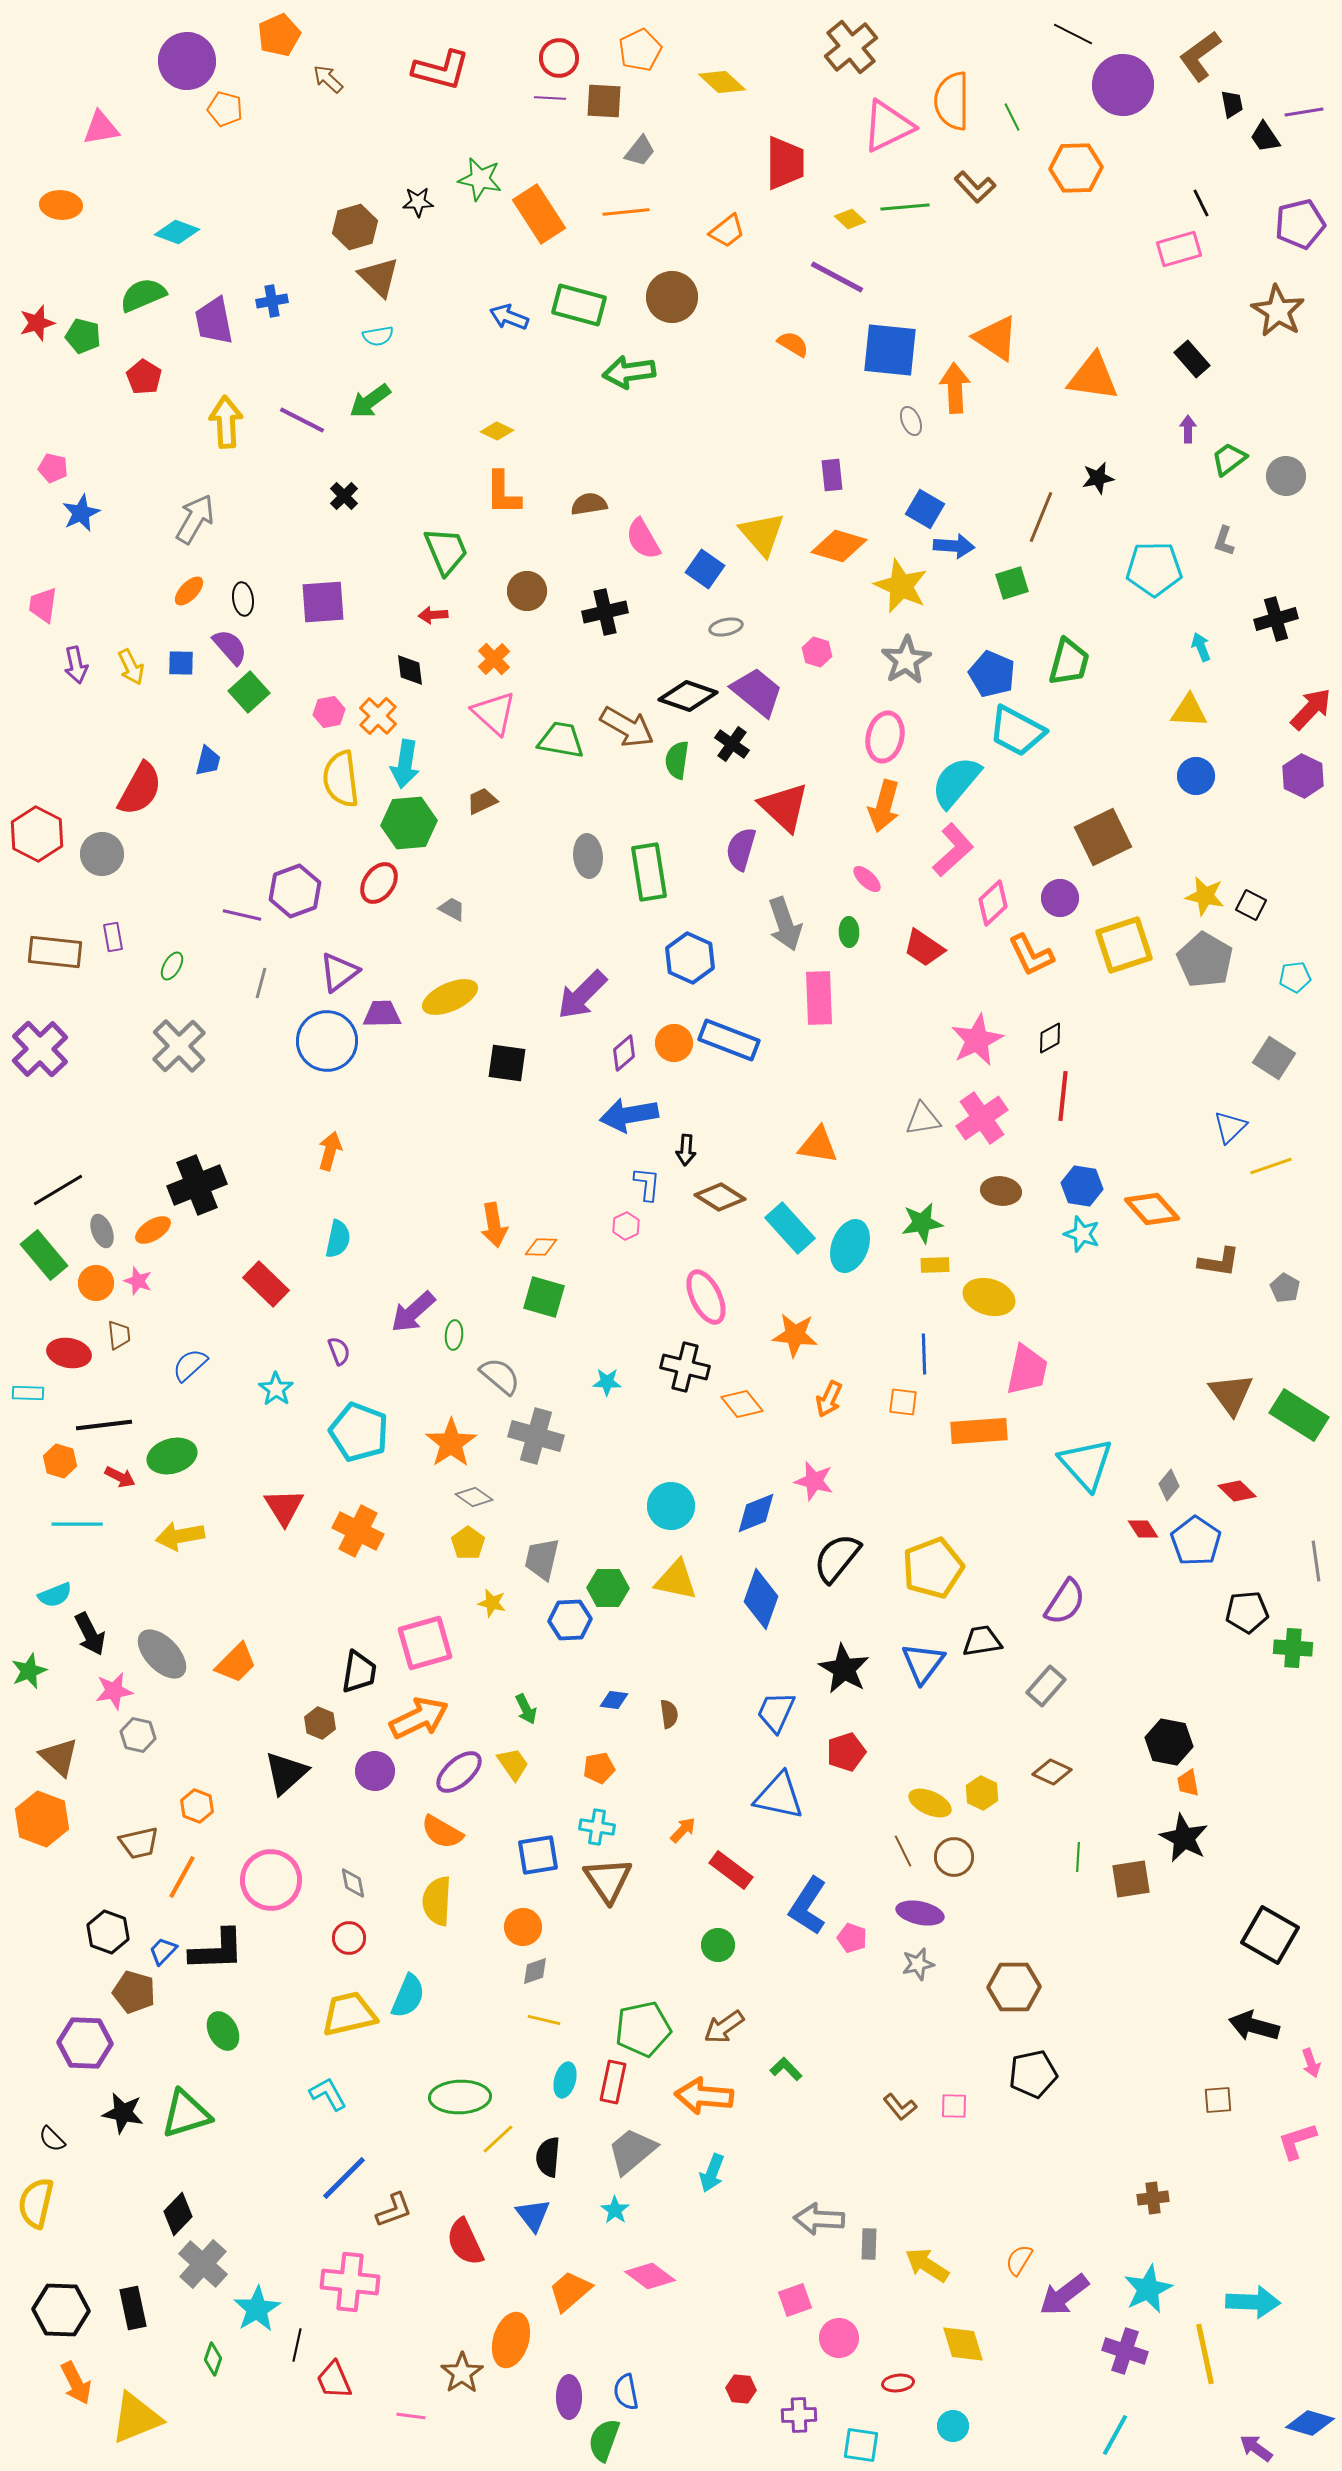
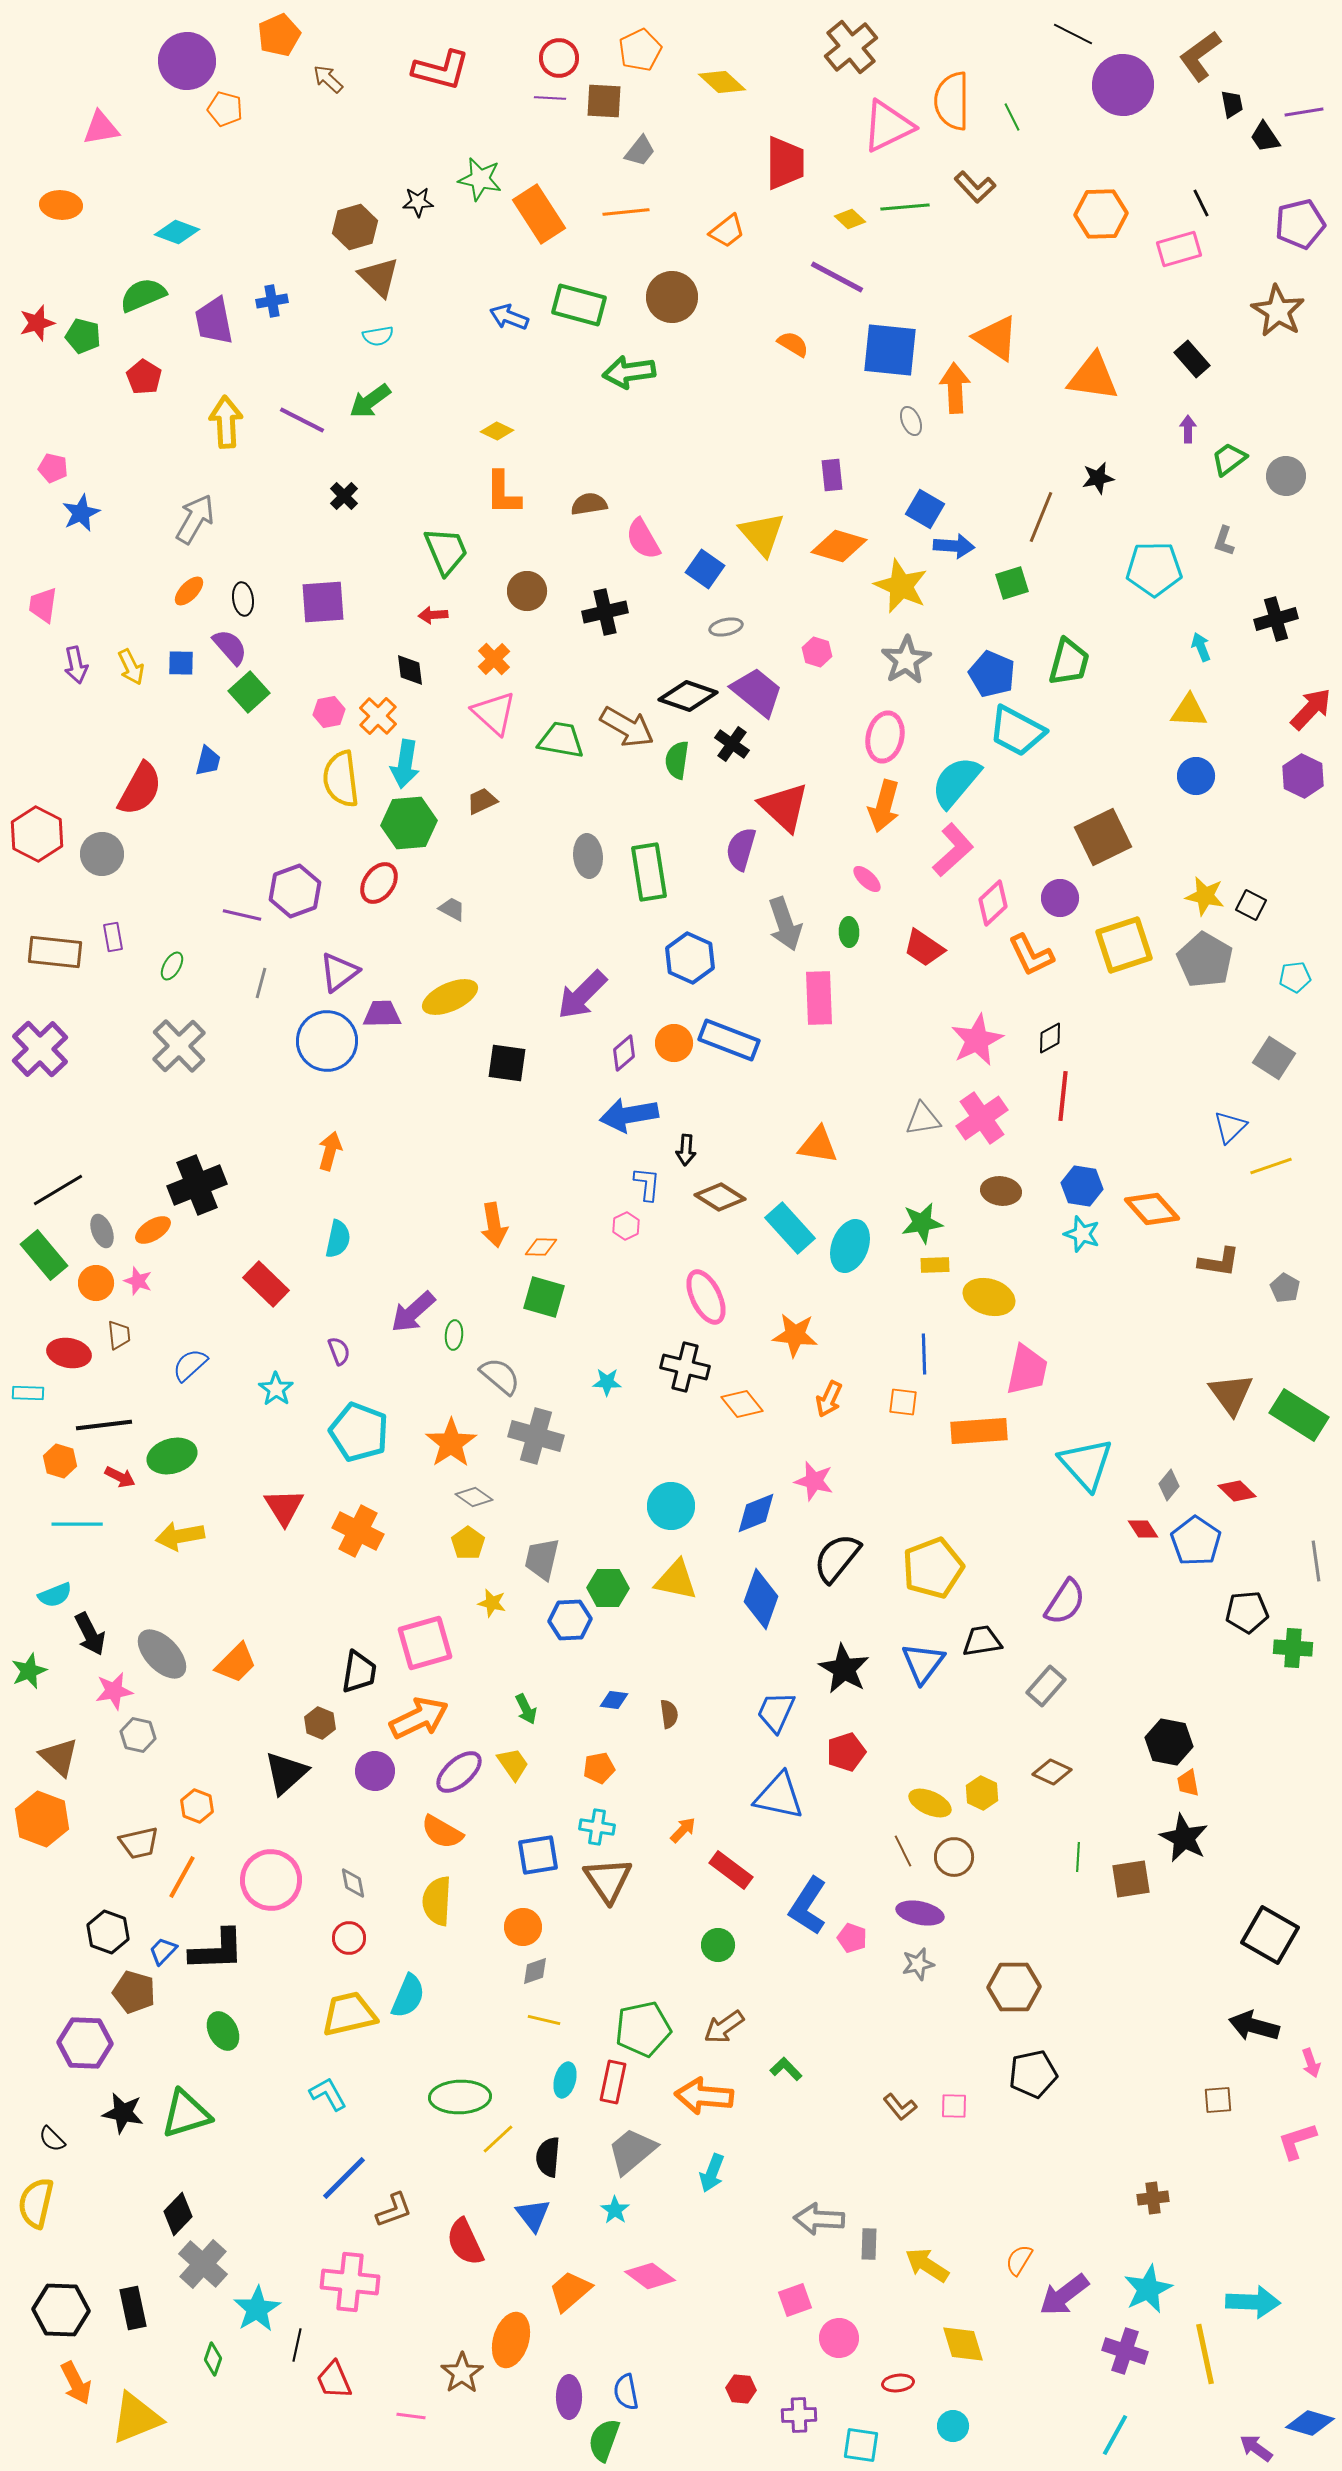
orange hexagon at (1076, 168): moved 25 px right, 46 px down
